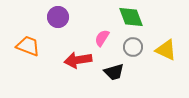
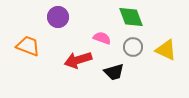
pink semicircle: rotated 78 degrees clockwise
red arrow: rotated 8 degrees counterclockwise
